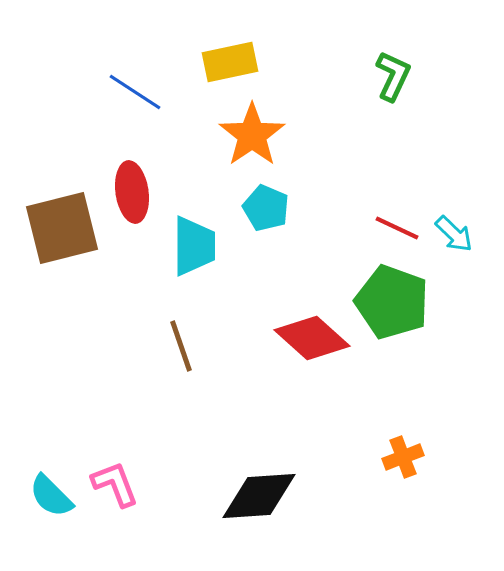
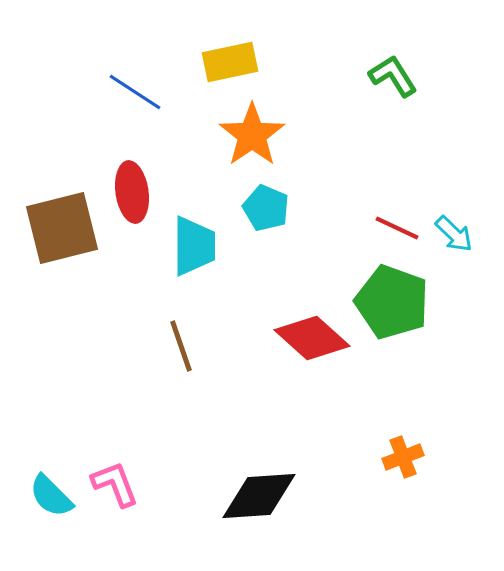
green L-shape: rotated 57 degrees counterclockwise
